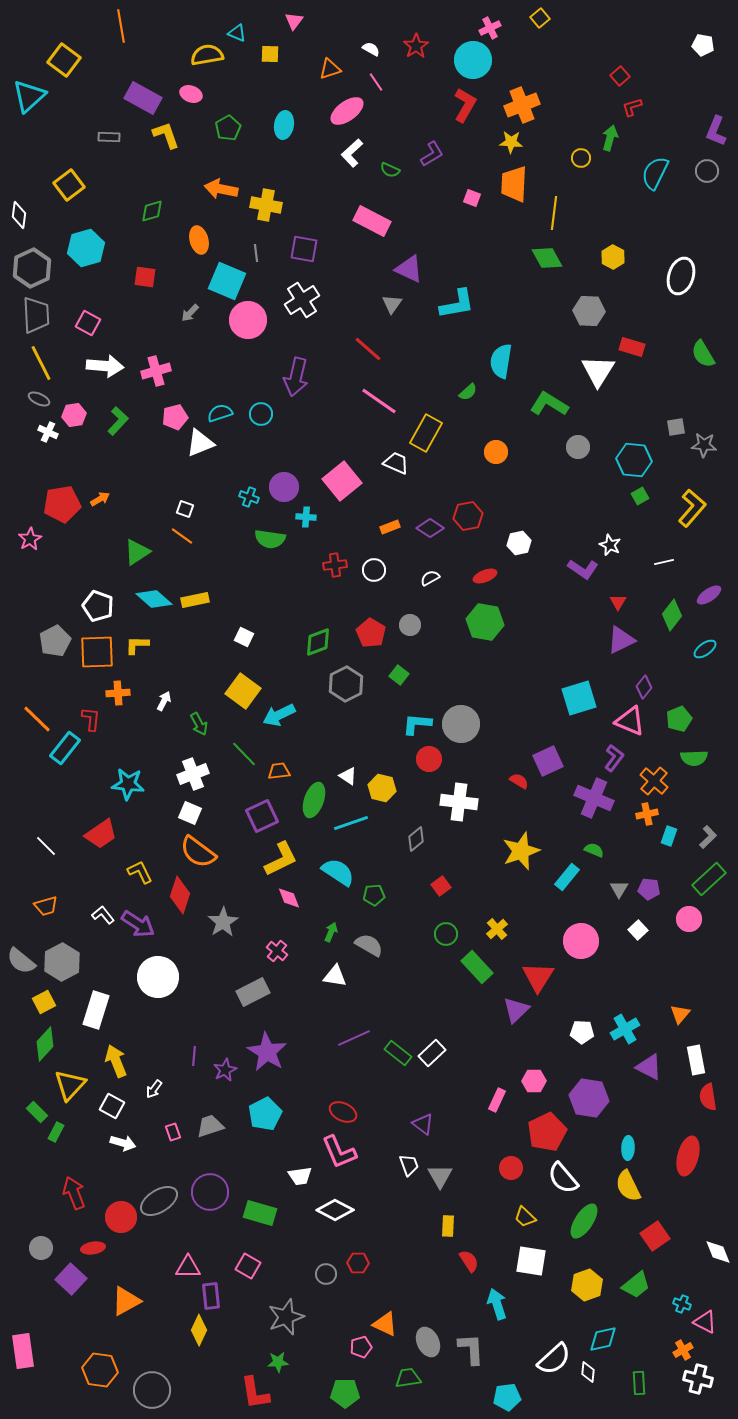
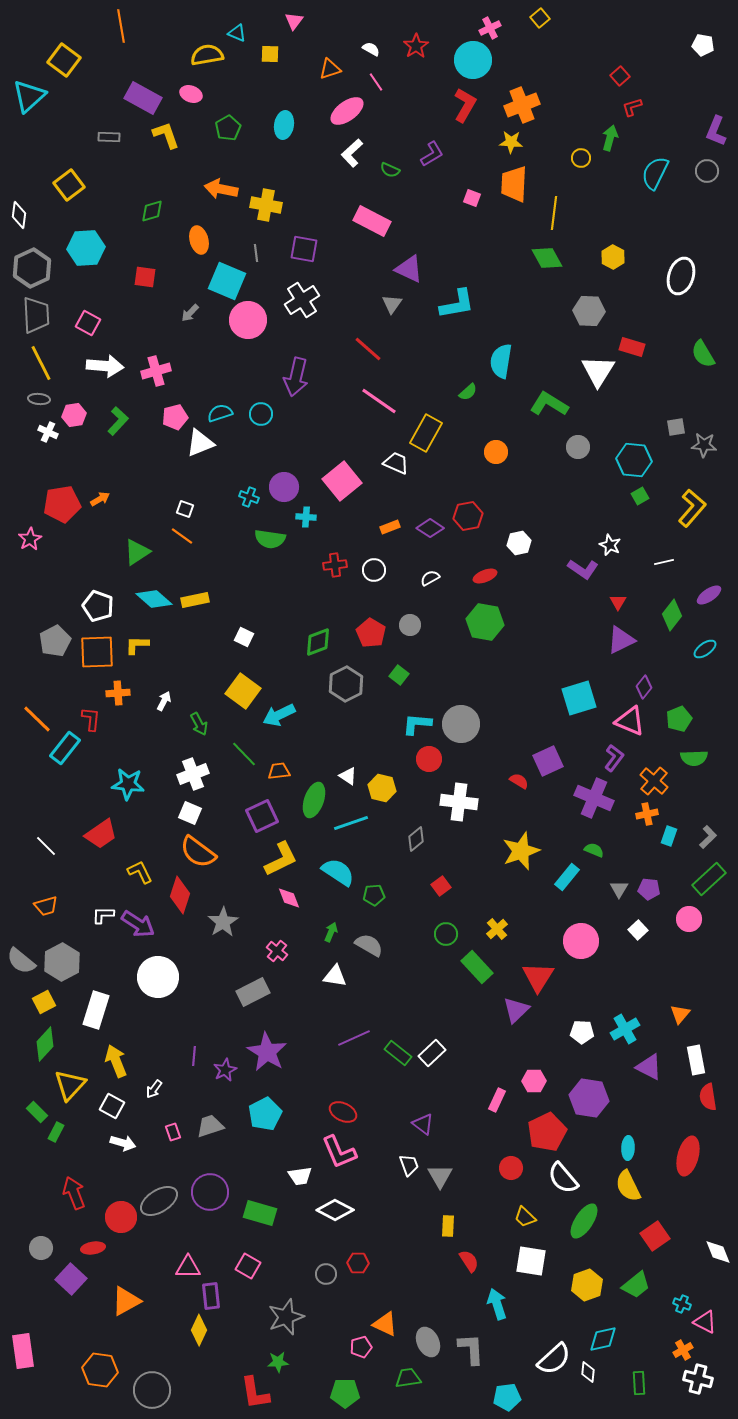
cyan hexagon at (86, 248): rotated 12 degrees clockwise
gray ellipse at (39, 399): rotated 20 degrees counterclockwise
white L-shape at (103, 915): rotated 50 degrees counterclockwise
